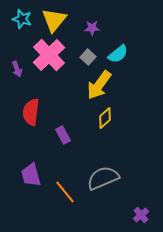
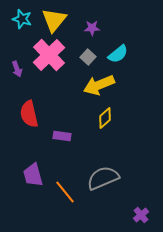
yellow arrow: rotated 32 degrees clockwise
red semicircle: moved 2 px left, 2 px down; rotated 20 degrees counterclockwise
purple rectangle: moved 1 px left, 1 px down; rotated 54 degrees counterclockwise
purple trapezoid: moved 2 px right
